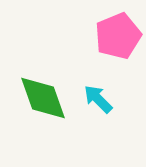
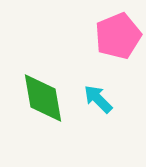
green diamond: rotated 10 degrees clockwise
